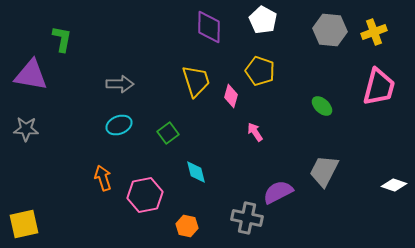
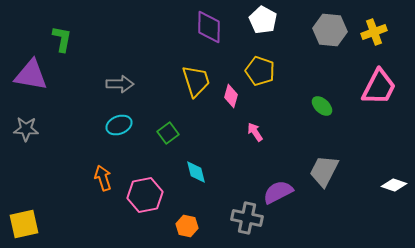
pink trapezoid: rotated 12 degrees clockwise
